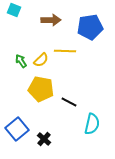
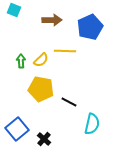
brown arrow: moved 1 px right
blue pentagon: rotated 15 degrees counterclockwise
green arrow: rotated 32 degrees clockwise
